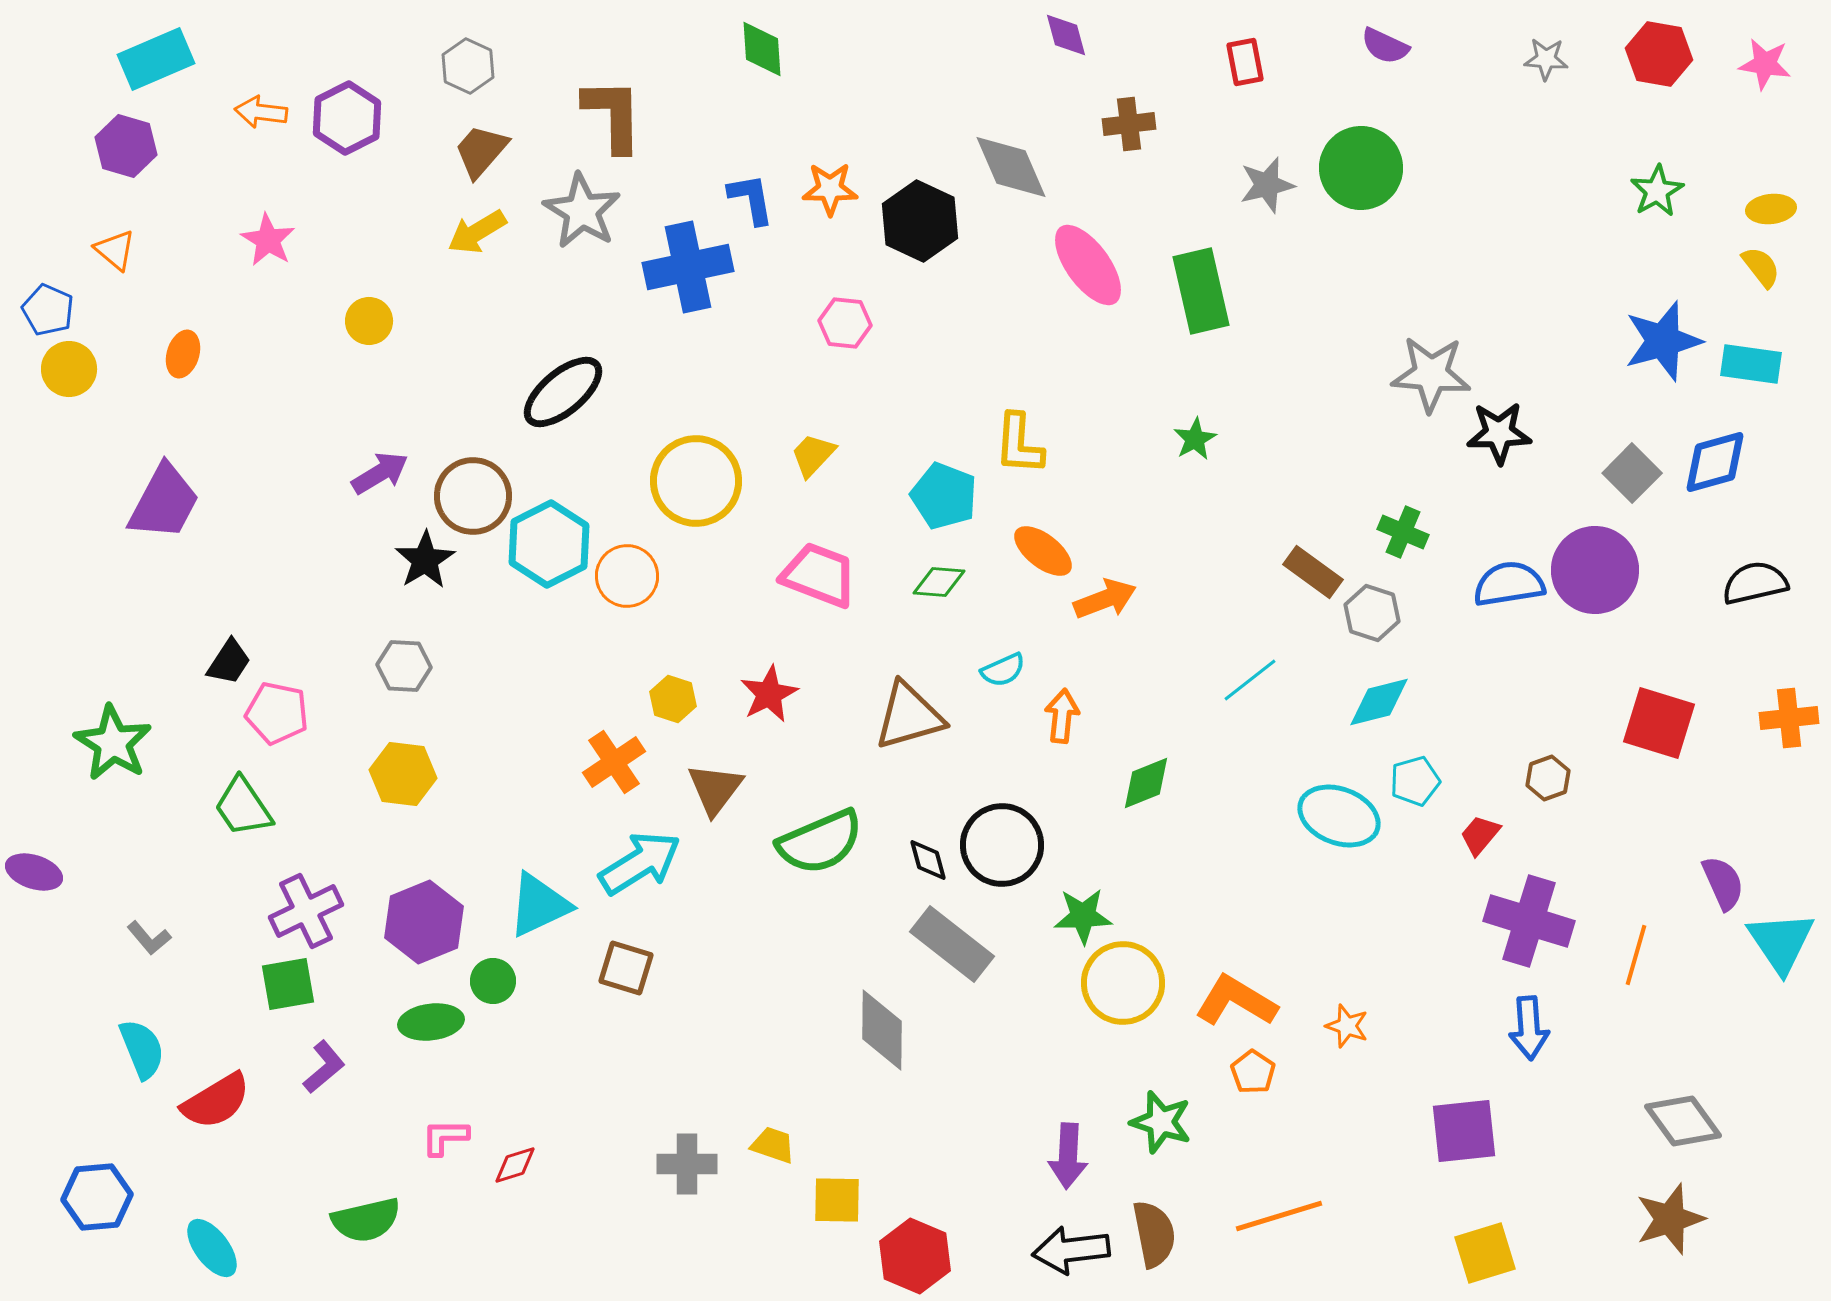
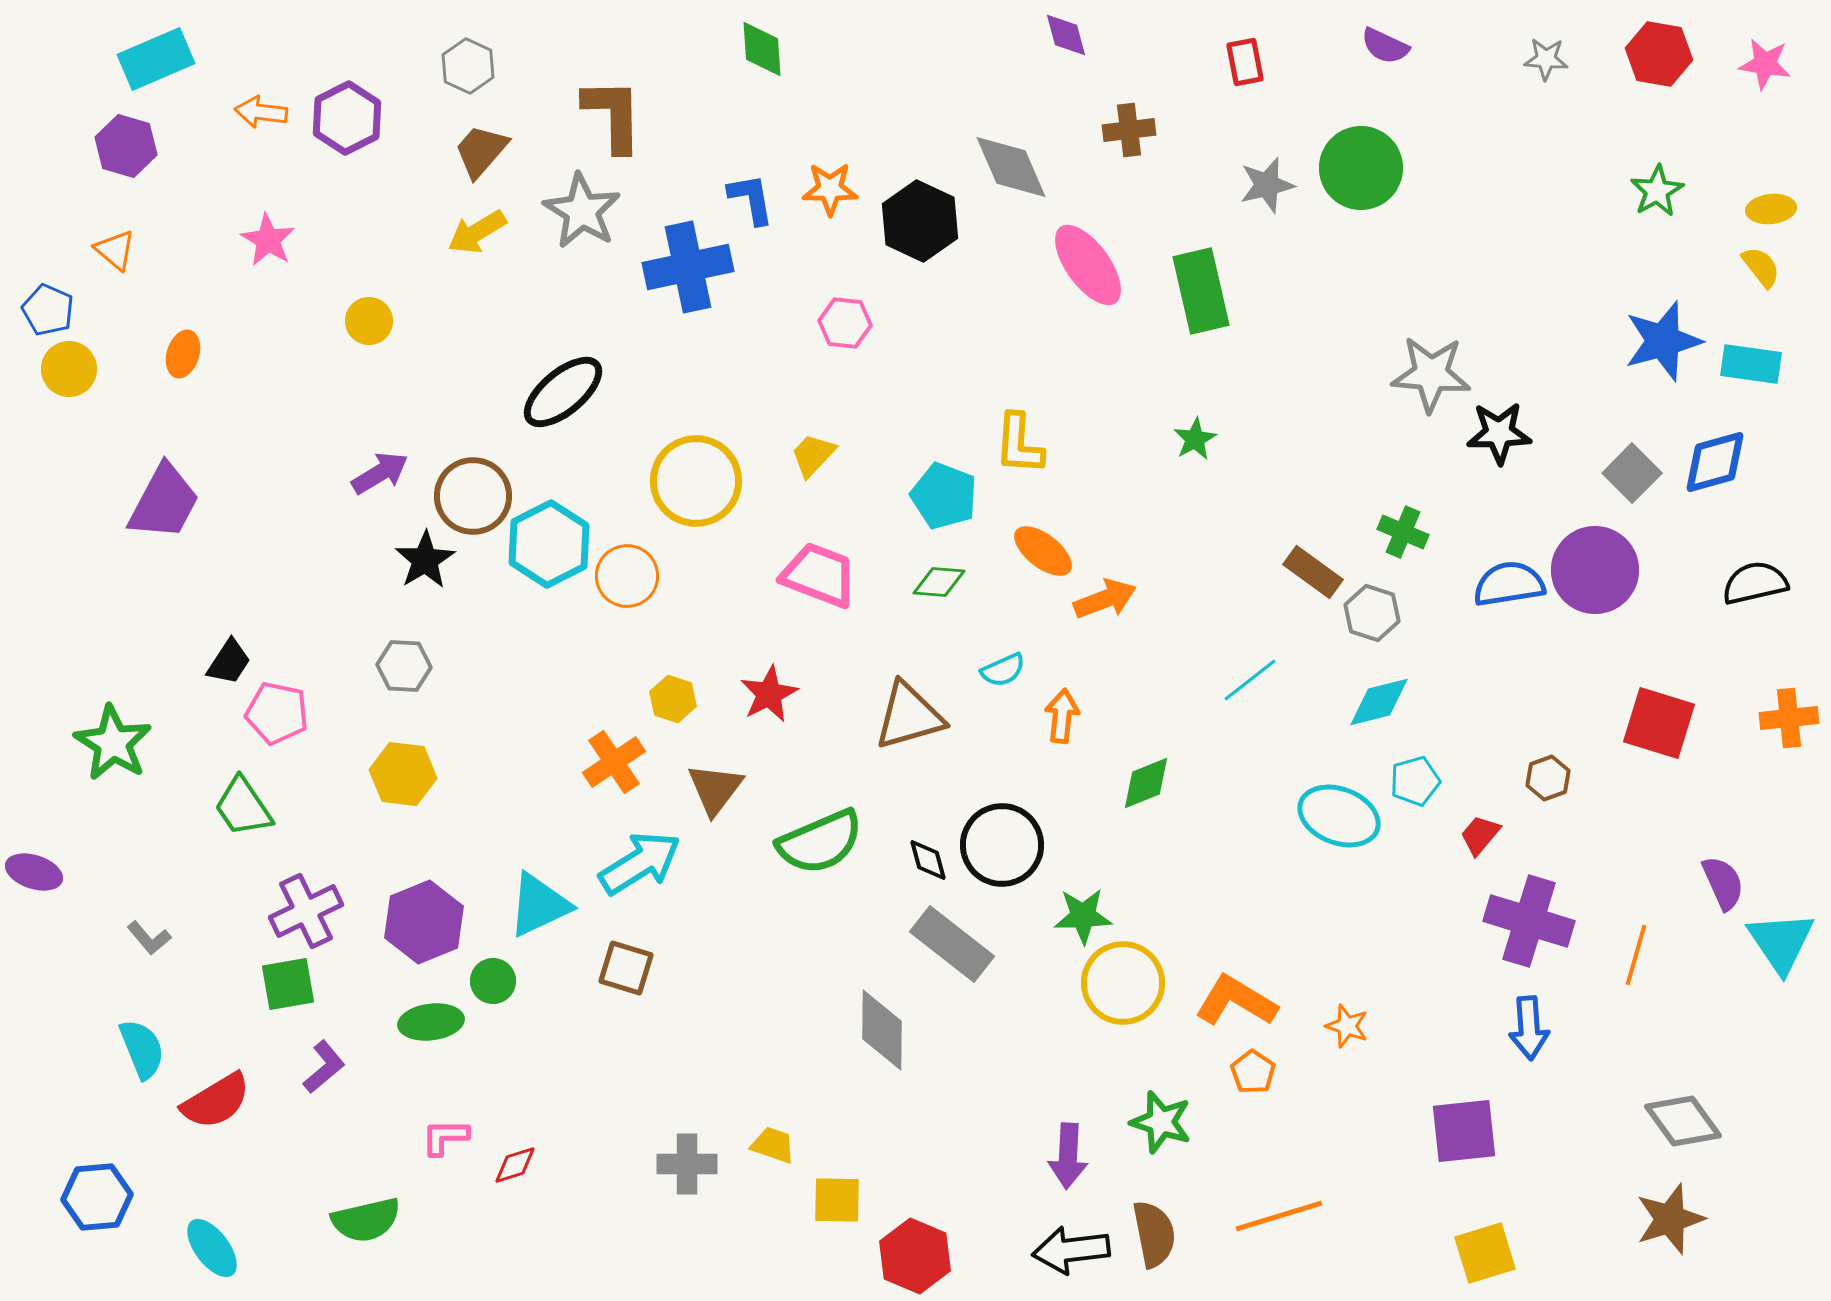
brown cross at (1129, 124): moved 6 px down
